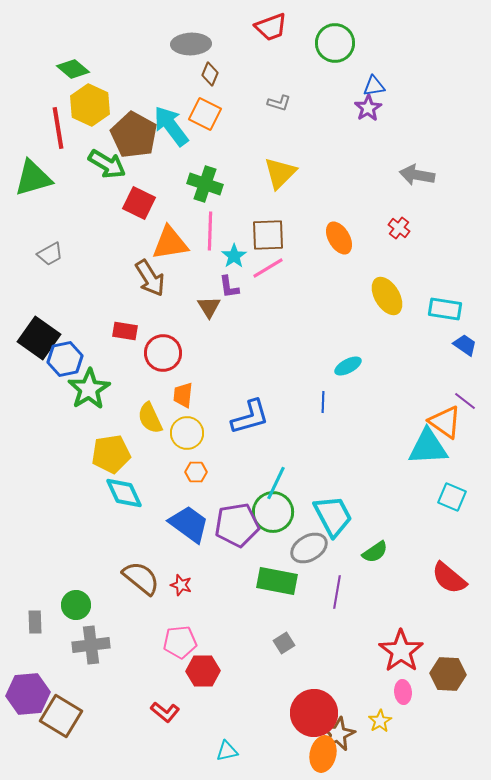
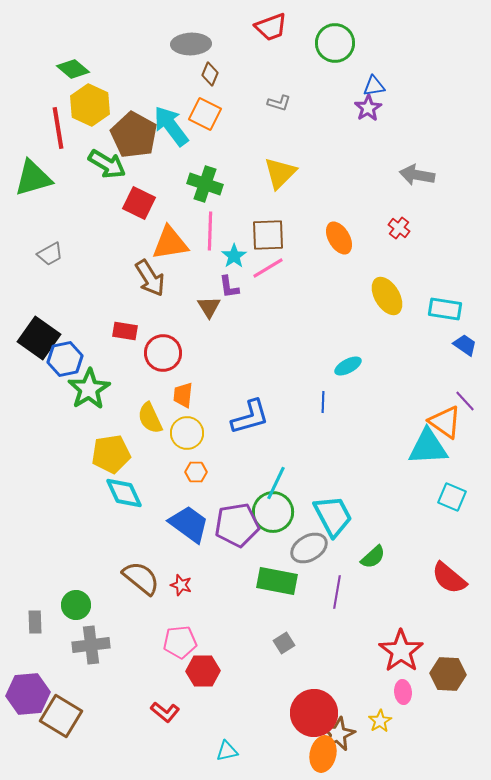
purple line at (465, 401): rotated 10 degrees clockwise
green semicircle at (375, 552): moved 2 px left, 5 px down; rotated 8 degrees counterclockwise
